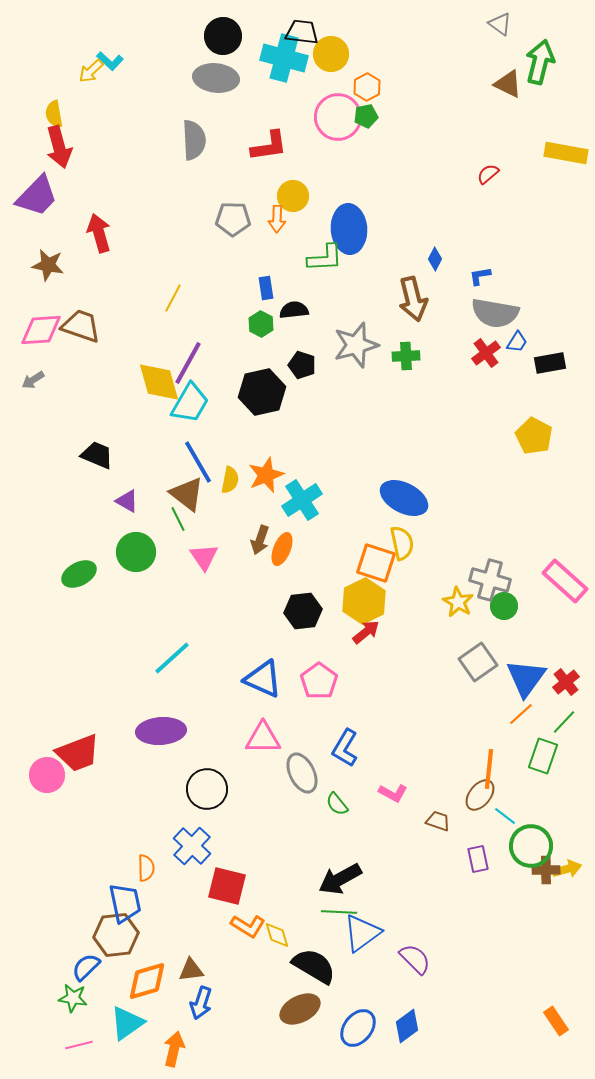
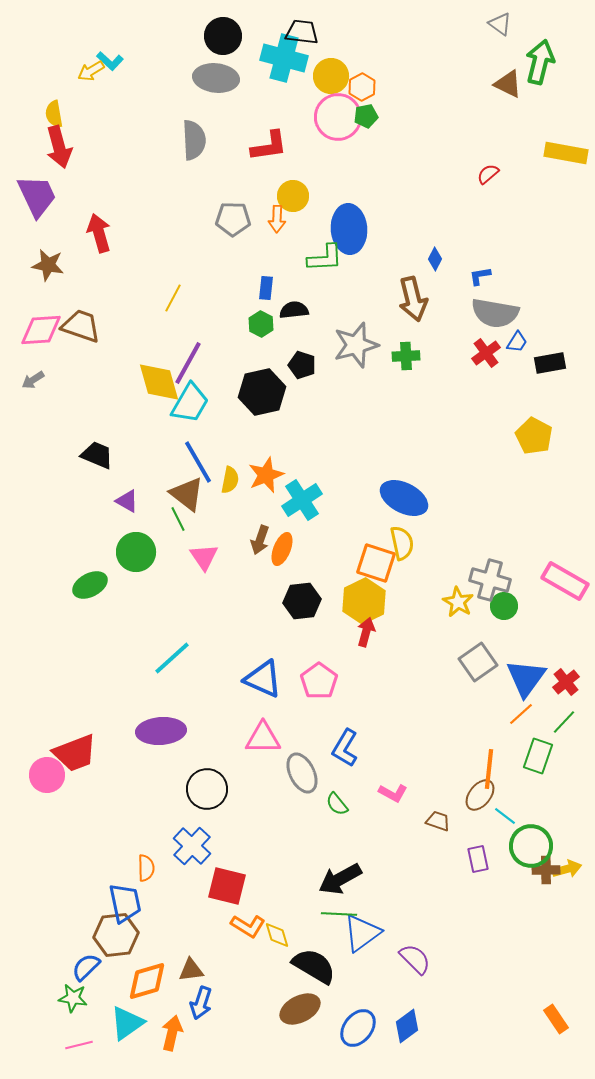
yellow circle at (331, 54): moved 22 px down
yellow arrow at (91, 71): rotated 12 degrees clockwise
orange hexagon at (367, 87): moved 5 px left
purple trapezoid at (37, 196): rotated 69 degrees counterclockwise
blue rectangle at (266, 288): rotated 15 degrees clockwise
green ellipse at (79, 574): moved 11 px right, 11 px down
pink rectangle at (565, 581): rotated 12 degrees counterclockwise
black hexagon at (303, 611): moved 1 px left, 10 px up
red arrow at (366, 632): rotated 36 degrees counterclockwise
red trapezoid at (78, 753): moved 3 px left
green rectangle at (543, 756): moved 5 px left
green line at (339, 912): moved 2 px down
orange rectangle at (556, 1021): moved 2 px up
orange arrow at (174, 1049): moved 2 px left, 16 px up
